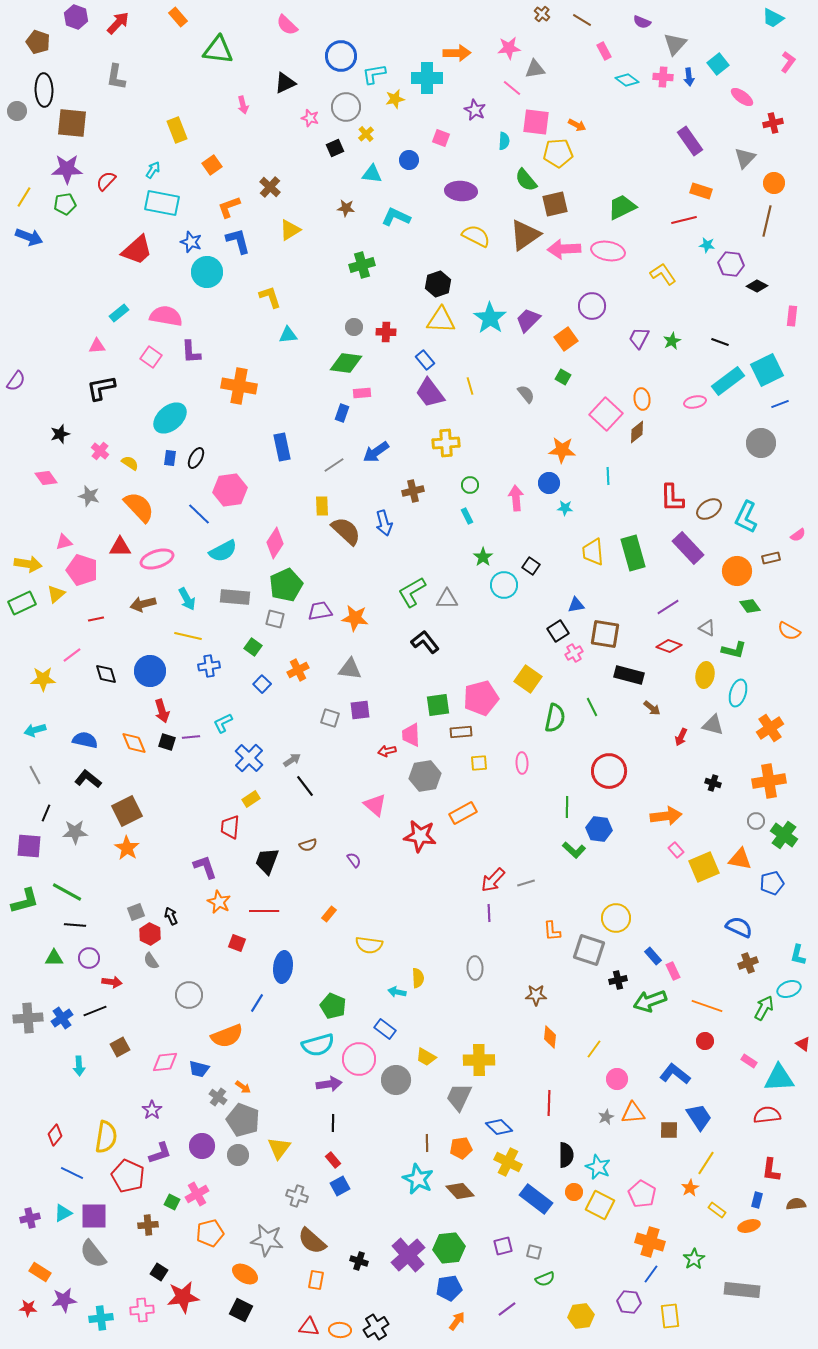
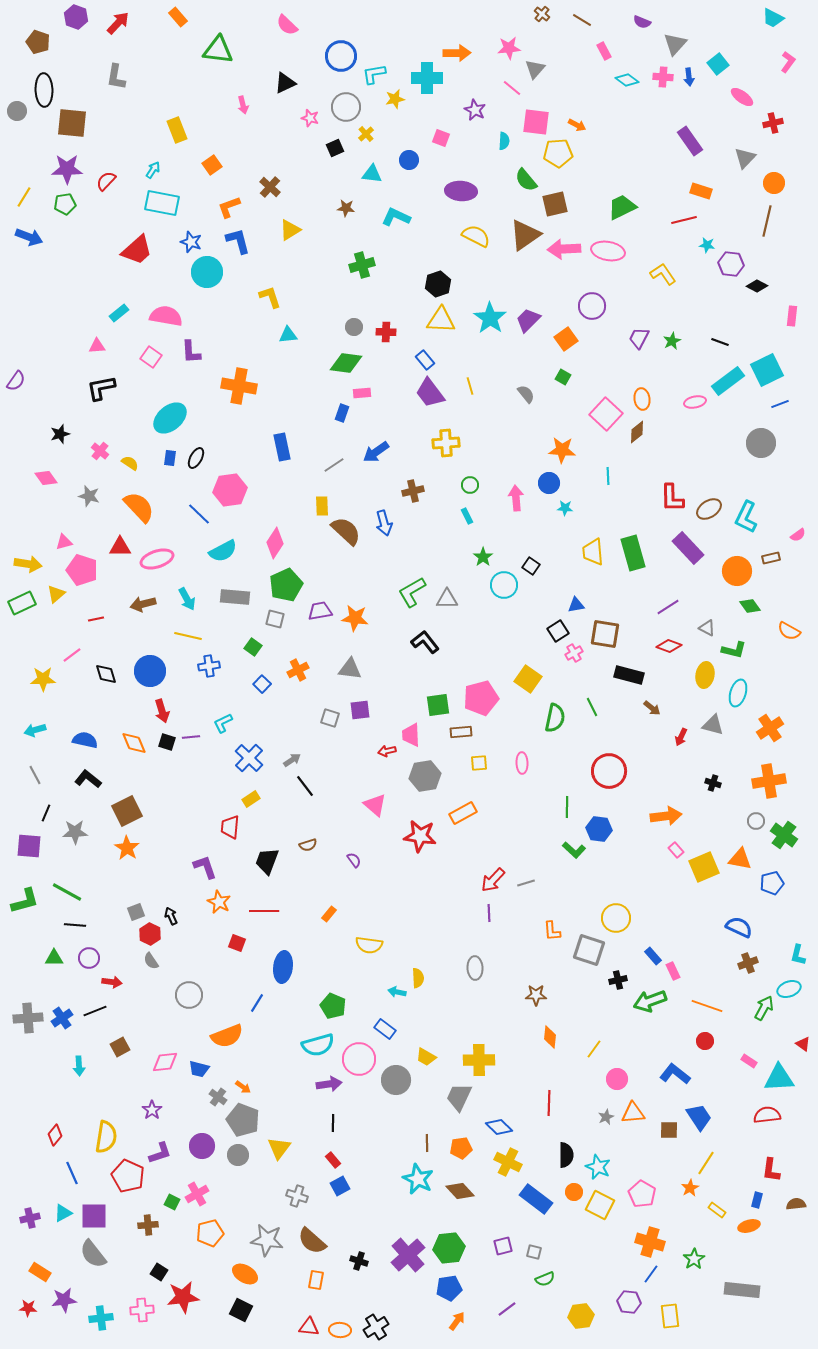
gray triangle at (535, 69): rotated 40 degrees counterclockwise
blue line at (72, 1173): rotated 40 degrees clockwise
